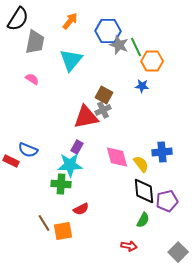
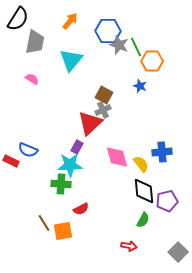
blue star: moved 2 px left; rotated 16 degrees clockwise
red triangle: moved 4 px right, 6 px down; rotated 32 degrees counterclockwise
